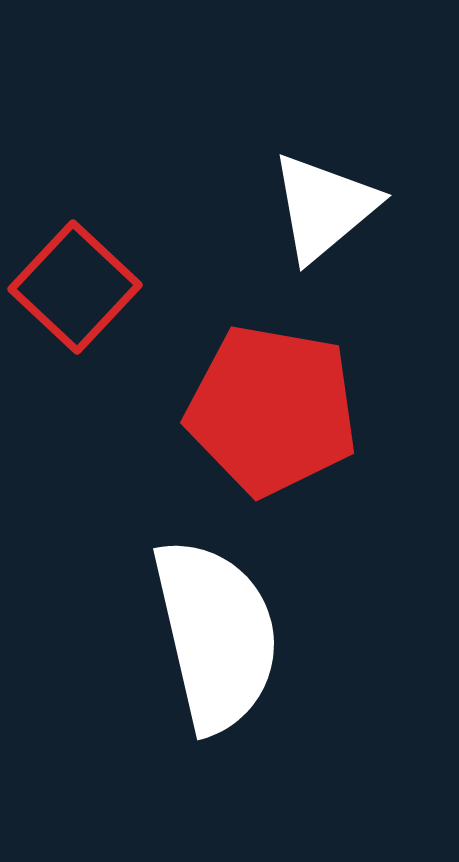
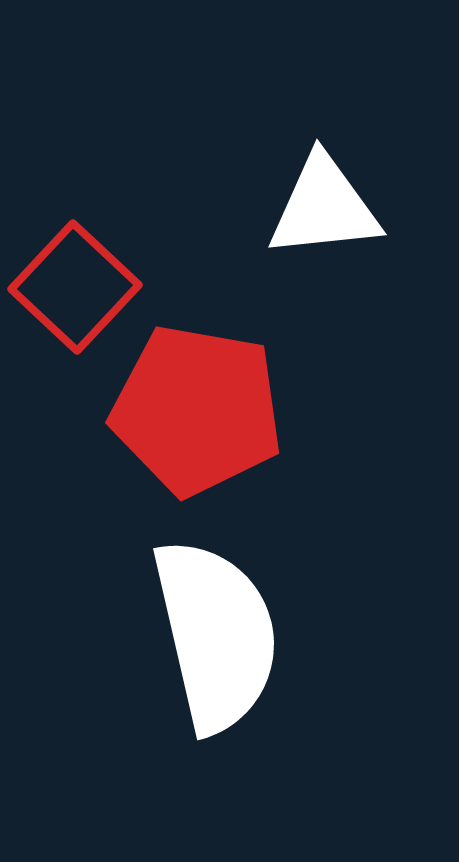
white triangle: rotated 34 degrees clockwise
red pentagon: moved 75 px left
